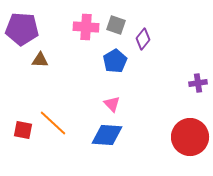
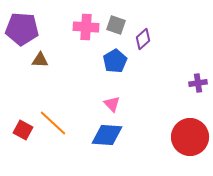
purple diamond: rotated 10 degrees clockwise
red square: rotated 18 degrees clockwise
